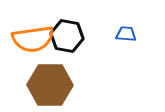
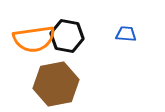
orange semicircle: moved 1 px right
brown hexagon: moved 6 px right, 1 px up; rotated 12 degrees counterclockwise
